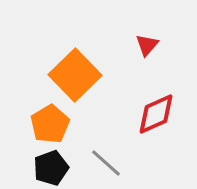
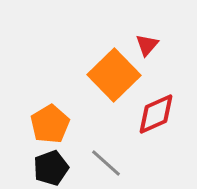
orange square: moved 39 px right
